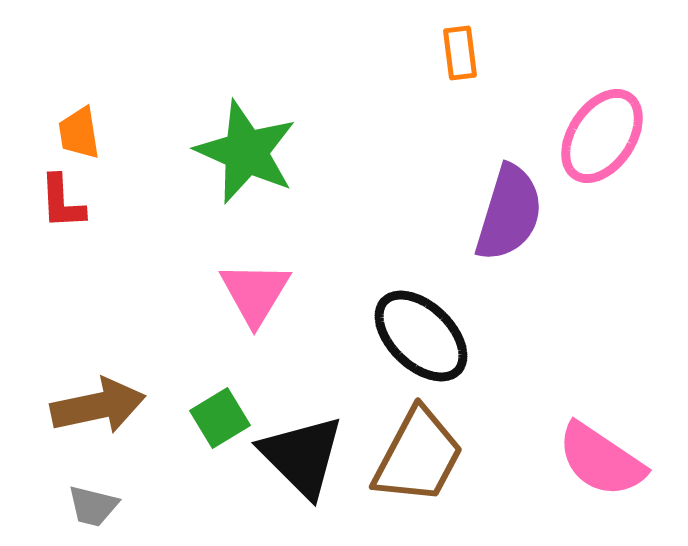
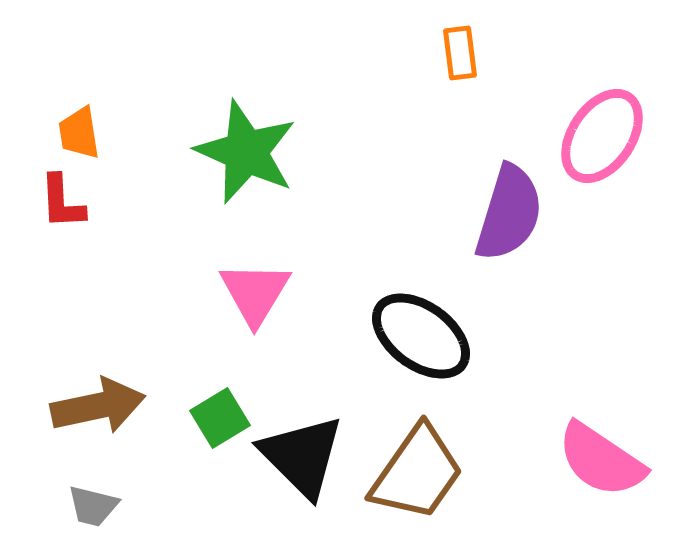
black ellipse: rotated 8 degrees counterclockwise
brown trapezoid: moved 1 px left, 17 px down; rotated 7 degrees clockwise
